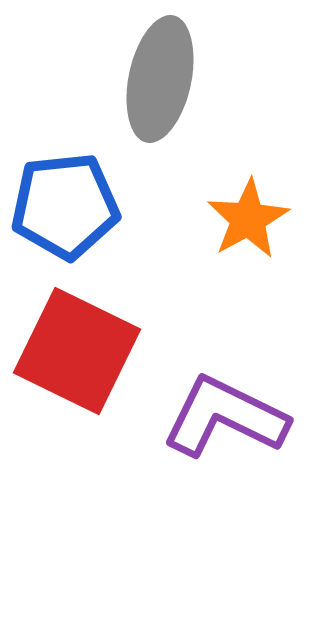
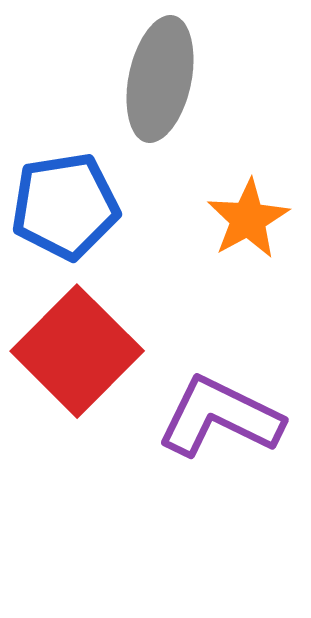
blue pentagon: rotated 3 degrees counterclockwise
red square: rotated 19 degrees clockwise
purple L-shape: moved 5 px left
